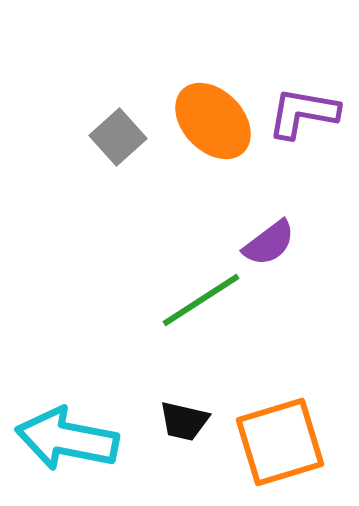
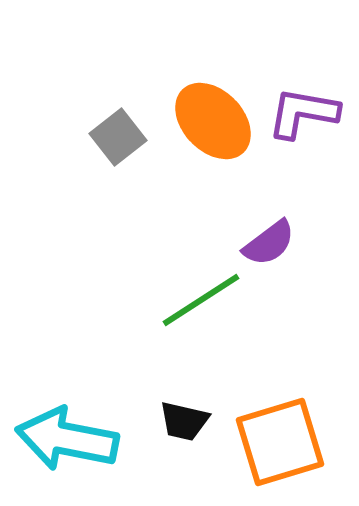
gray square: rotated 4 degrees clockwise
